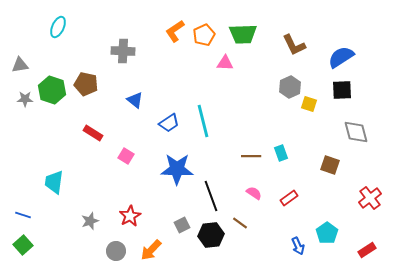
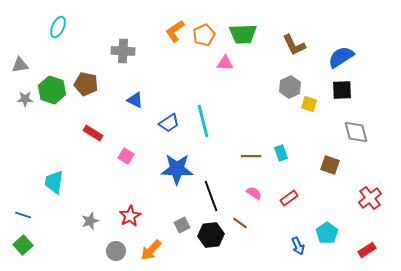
blue triangle at (135, 100): rotated 12 degrees counterclockwise
